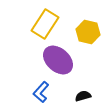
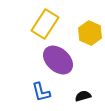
yellow hexagon: moved 2 px right, 1 px down; rotated 10 degrees clockwise
blue L-shape: rotated 55 degrees counterclockwise
